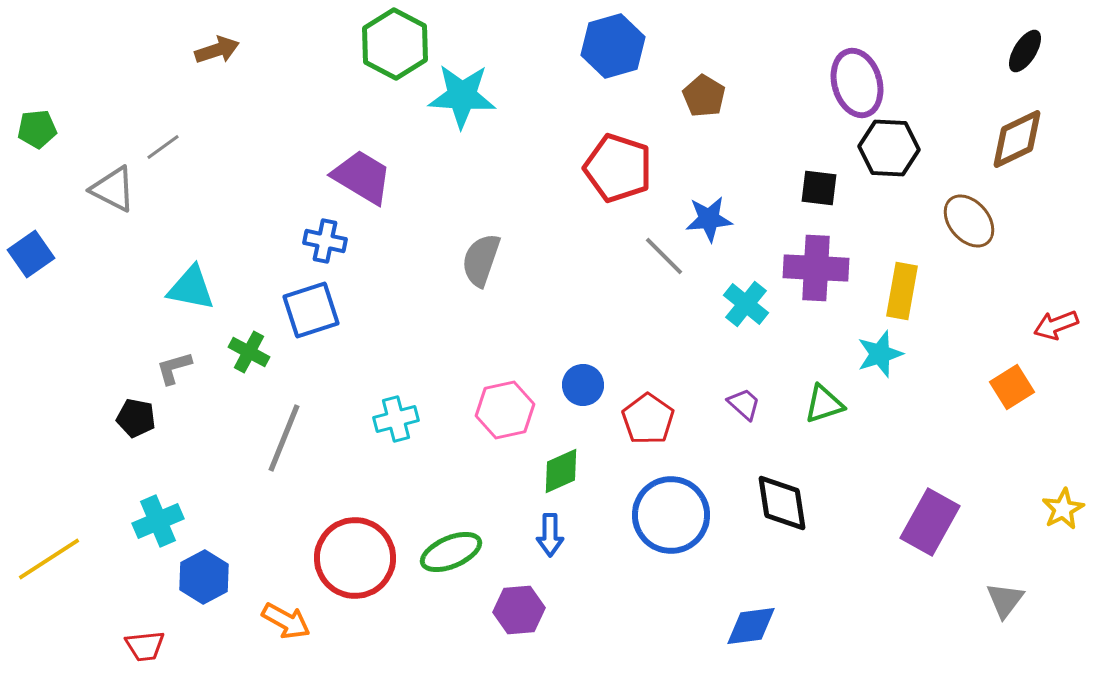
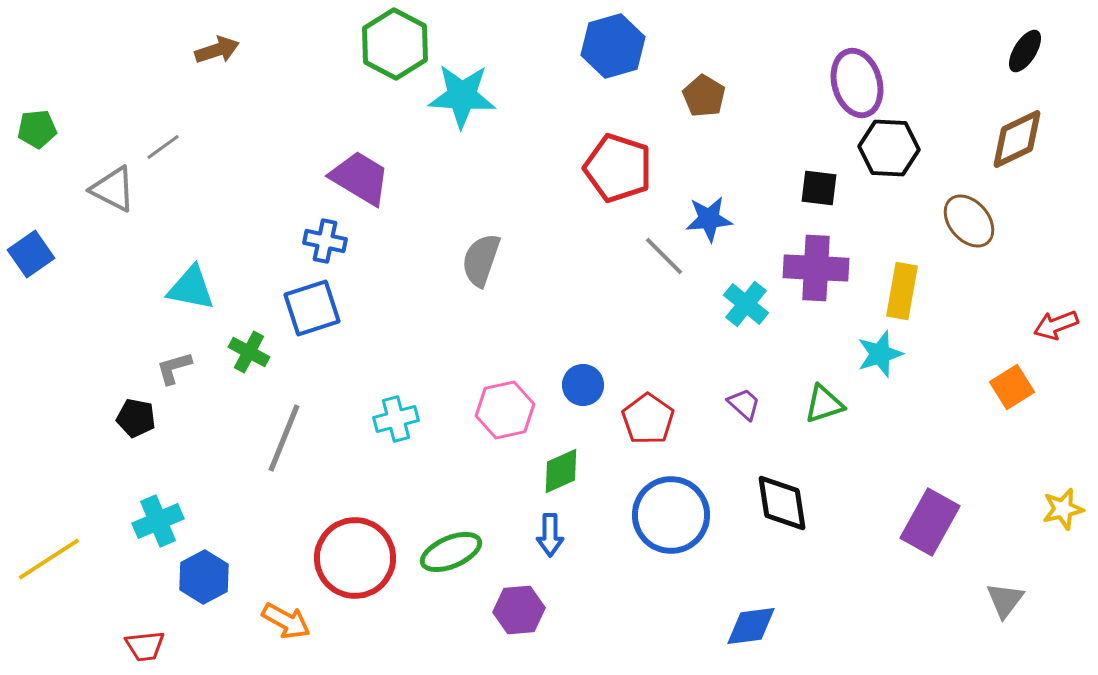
purple trapezoid at (362, 177): moved 2 px left, 1 px down
blue square at (311, 310): moved 1 px right, 2 px up
yellow star at (1063, 509): rotated 15 degrees clockwise
